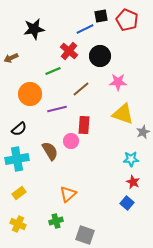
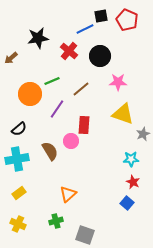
black star: moved 4 px right, 9 px down
brown arrow: rotated 16 degrees counterclockwise
green line: moved 1 px left, 10 px down
purple line: rotated 42 degrees counterclockwise
gray star: moved 2 px down
